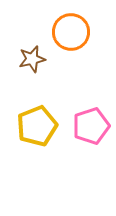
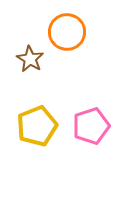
orange circle: moved 4 px left
brown star: moved 2 px left; rotated 28 degrees counterclockwise
